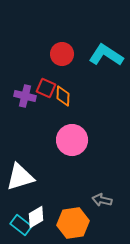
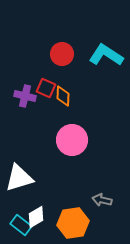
white triangle: moved 1 px left, 1 px down
